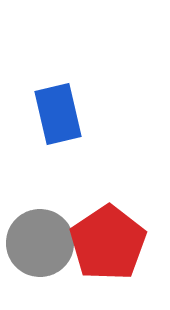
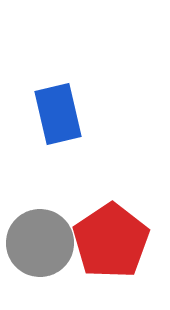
red pentagon: moved 3 px right, 2 px up
